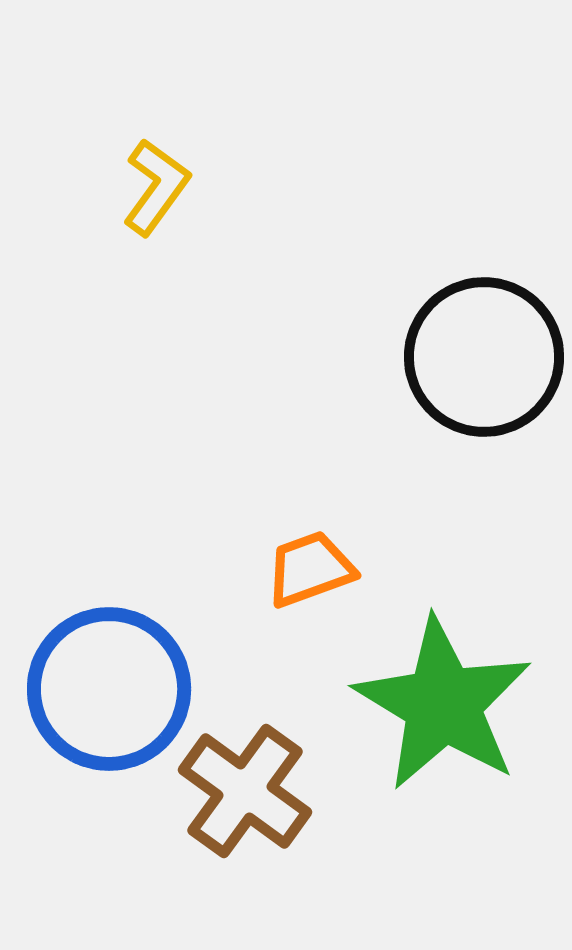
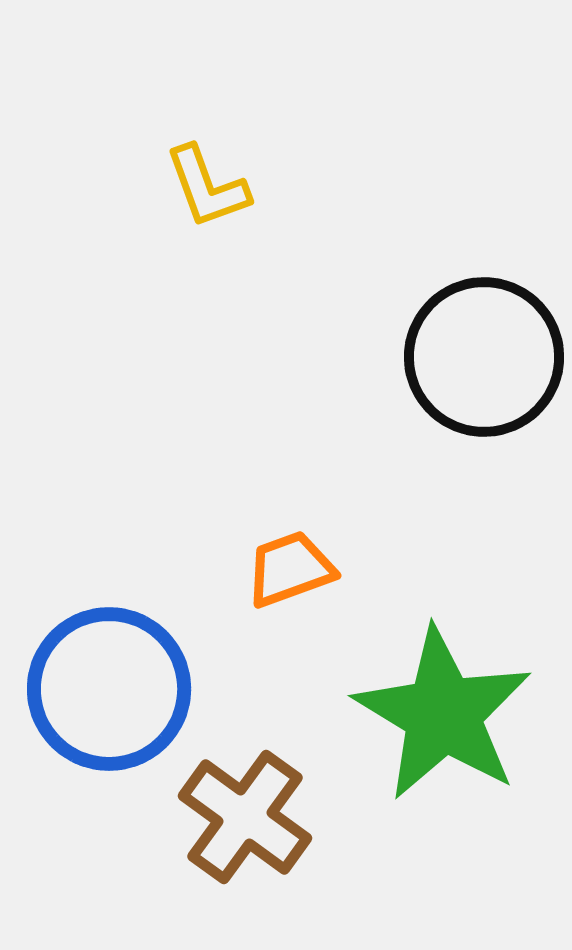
yellow L-shape: moved 51 px right; rotated 124 degrees clockwise
orange trapezoid: moved 20 px left
green star: moved 10 px down
brown cross: moved 26 px down
